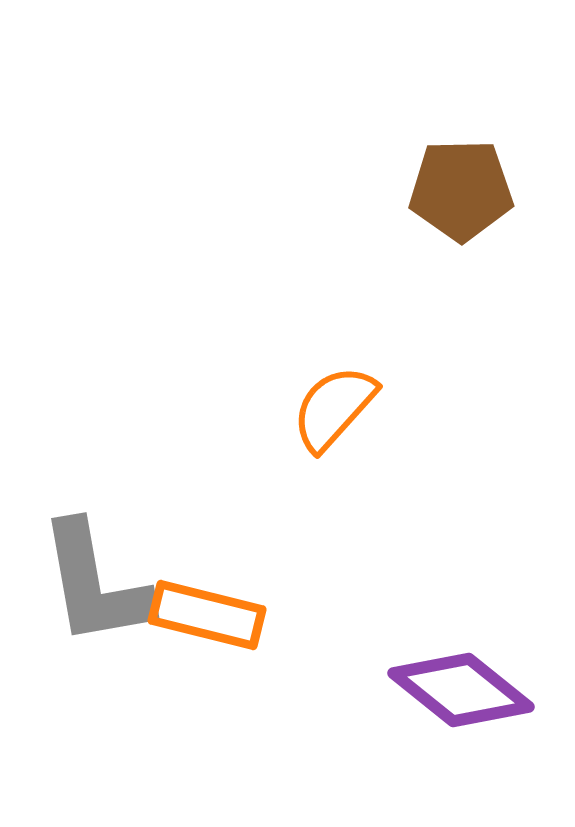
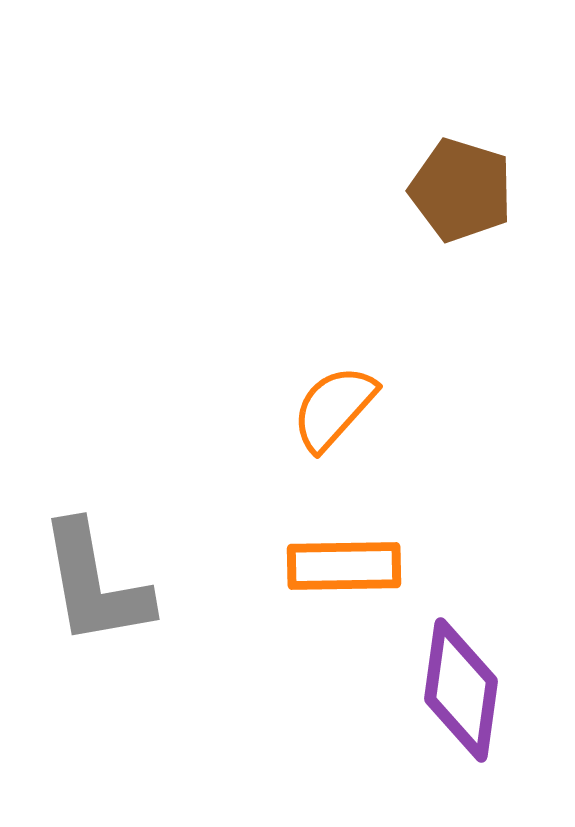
brown pentagon: rotated 18 degrees clockwise
orange rectangle: moved 137 px right, 49 px up; rotated 15 degrees counterclockwise
purple diamond: rotated 59 degrees clockwise
